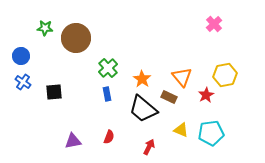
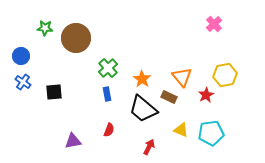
red semicircle: moved 7 px up
